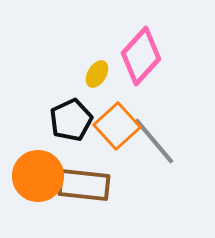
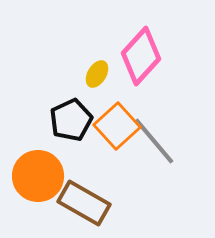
brown rectangle: moved 18 px down; rotated 24 degrees clockwise
